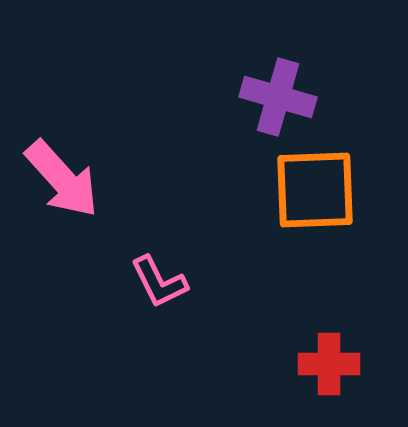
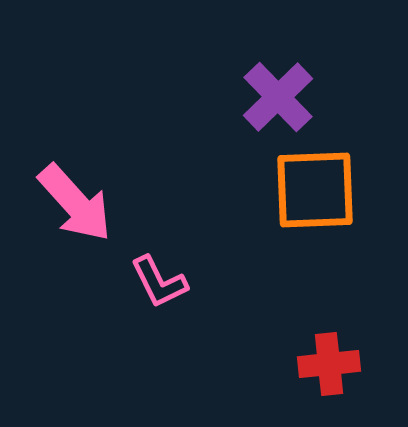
purple cross: rotated 30 degrees clockwise
pink arrow: moved 13 px right, 24 px down
red cross: rotated 6 degrees counterclockwise
